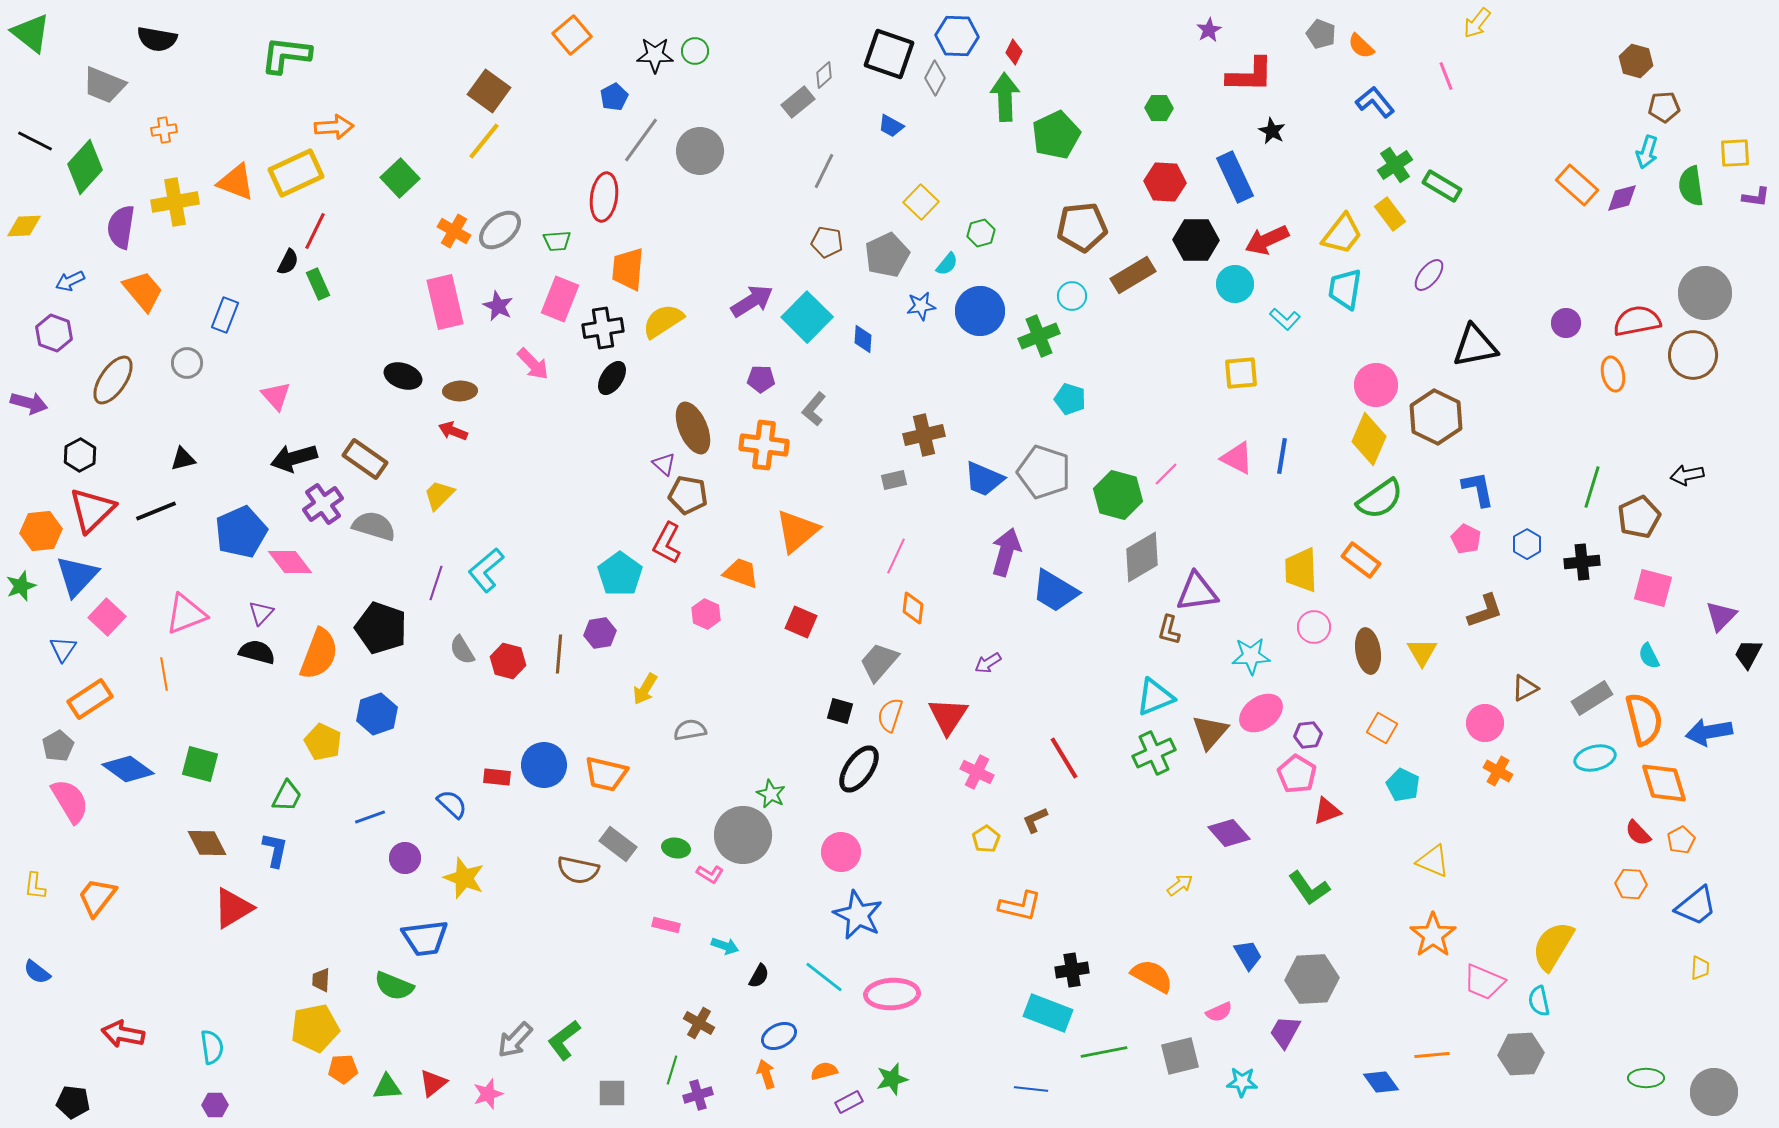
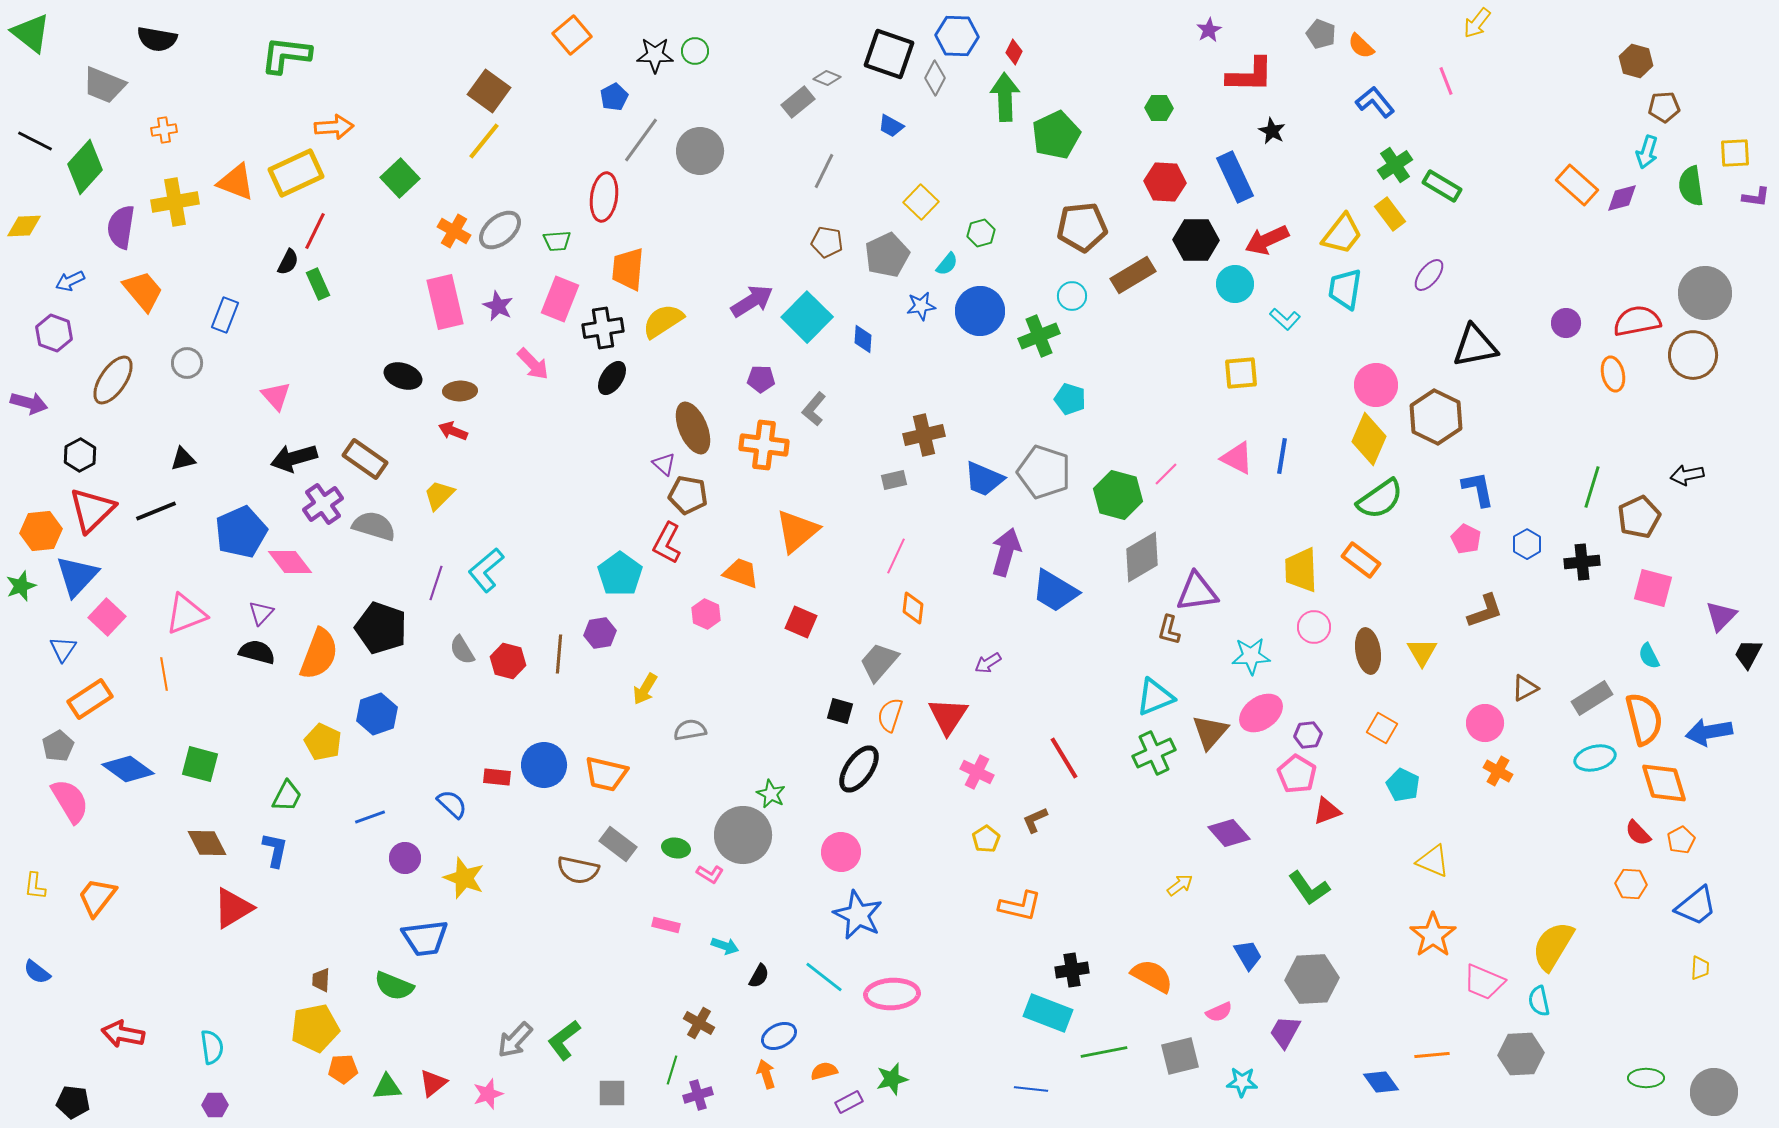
gray diamond at (824, 75): moved 3 px right, 3 px down; rotated 64 degrees clockwise
pink line at (1446, 76): moved 5 px down
